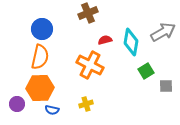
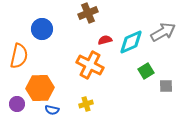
cyan diamond: rotated 56 degrees clockwise
orange semicircle: moved 21 px left, 1 px up
